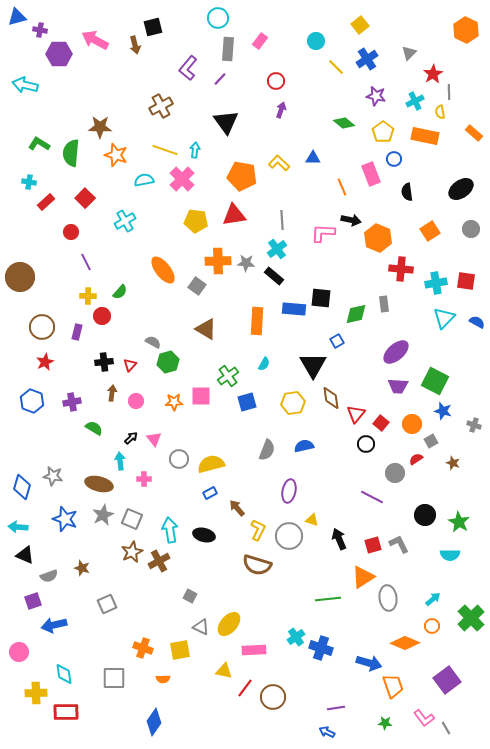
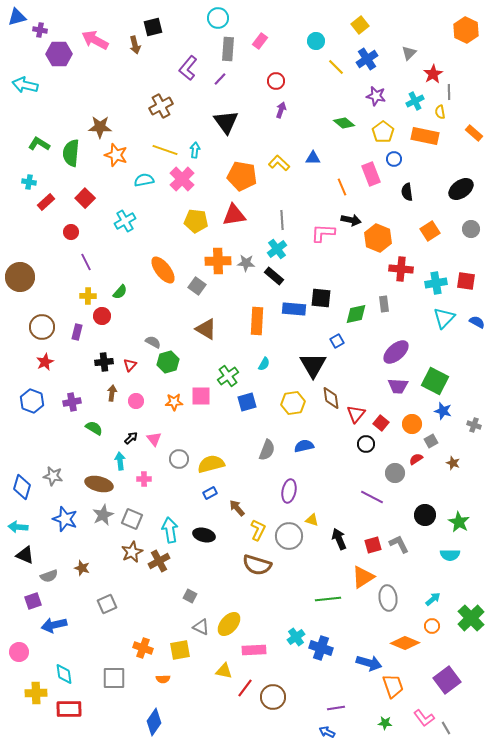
red rectangle at (66, 712): moved 3 px right, 3 px up
